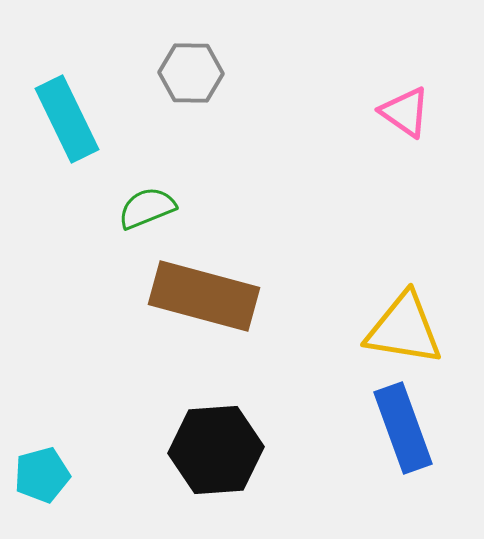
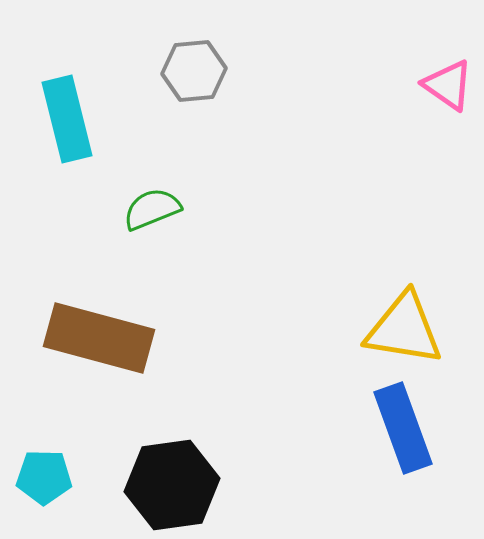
gray hexagon: moved 3 px right, 2 px up; rotated 6 degrees counterclockwise
pink triangle: moved 43 px right, 27 px up
cyan rectangle: rotated 12 degrees clockwise
green semicircle: moved 5 px right, 1 px down
brown rectangle: moved 105 px left, 42 px down
black hexagon: moved 44 px left, 35 px down; rotated 4 degrees counterclockwise
cyan pentagon: moved 2 px right, 2 px down; rotated 16 degrees clockwise
